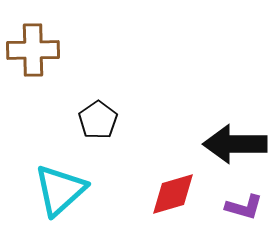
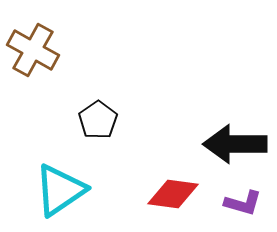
brown cross: rotated 30 degrees clockwise
cyan triangle: rotated 8 degrees clockwise
red diamond: rotated 24 degrees clockwise
purple L-shape: moved 1 px left, 4 px up
